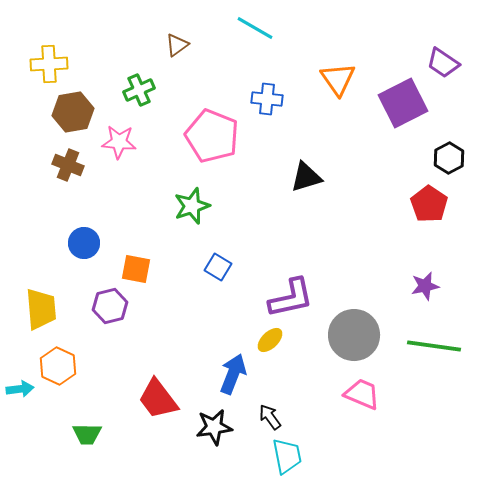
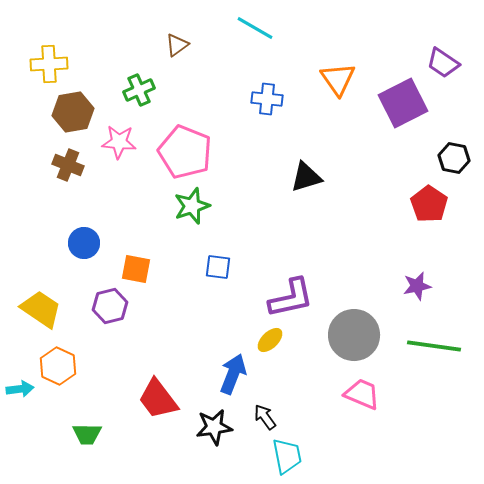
pink pentagon: moved 27 px left, 16 px down
black hexagon: moved 5 px right; rotated 20 degrees counterclockwise
blue square: rotated 24 degrees counterclockwise
purple star: moved 8 px left
yellow trapezoid: rotated 51 degrees counterclockwise
black arrow: moved 5 px left
